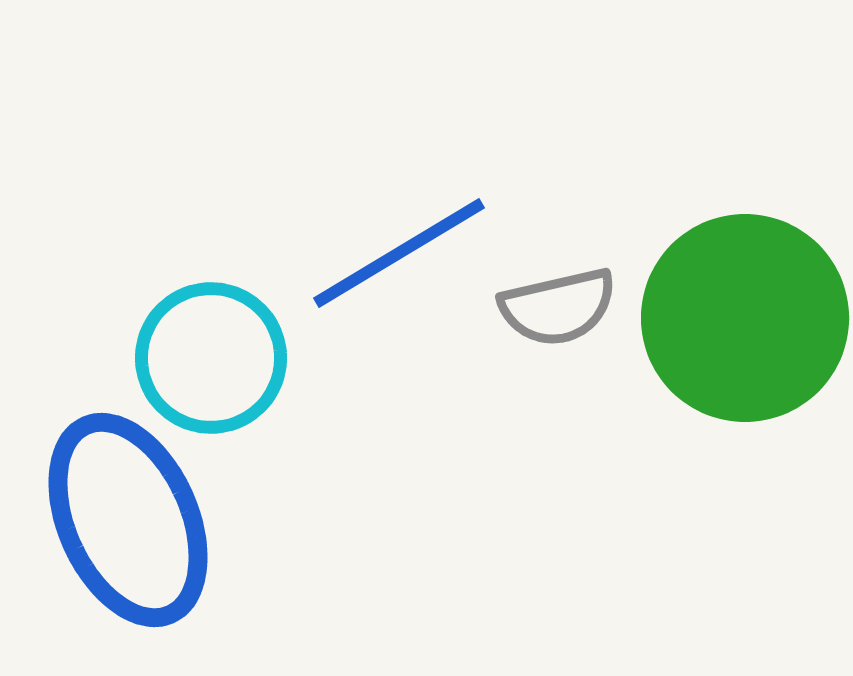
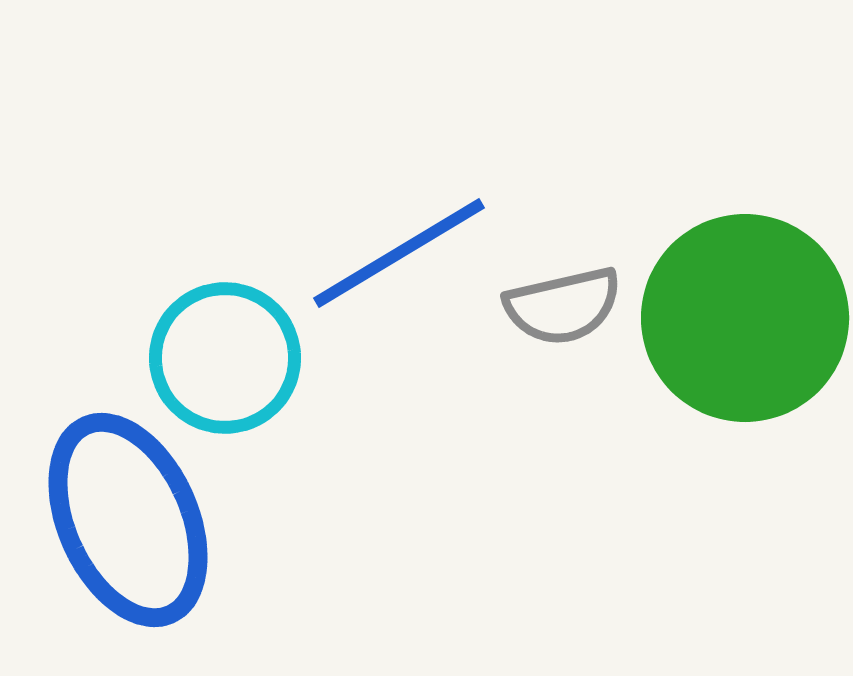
gray semicircle: moved 5 px right, 1 px up
cyan circle: moved 14 px right
